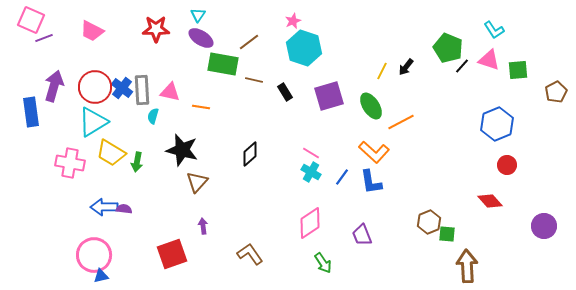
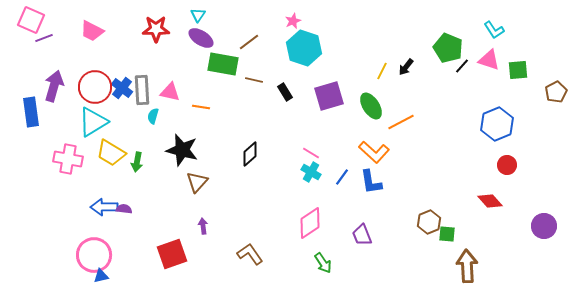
pink cross at (70, 163): moved 2 px left, 4 px up
